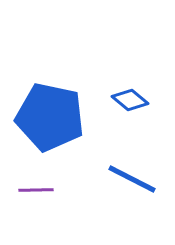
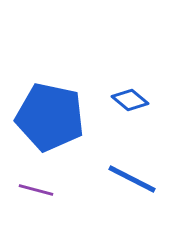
purple line: rotated 16 degrees clockwise
